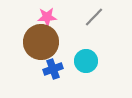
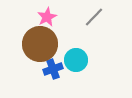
pink star: rotated 24 degrees counterclockwise
brown circle: moved 1 px left, 2 px down
cyan circle: moved 10 px left, 1 px up
